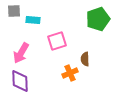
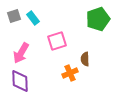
gray square: moved 5 px down; rotated 16 degrees counterclockwise
cyan rectangle: moved 2 px up; rotated 48 degrees clockwise
